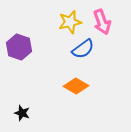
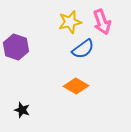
purple hexagon: moved 3 px left
black star: moved 3 px up
